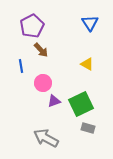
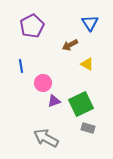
brown arrow: moved 29 px right, 5 px up; rotated 105 degrees clockwise
